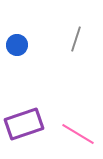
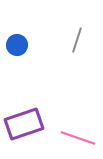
gray line: moved 1 px right, 1 px down
pink line: moved 4 px down; rotated 12 degrees counterclockwise
